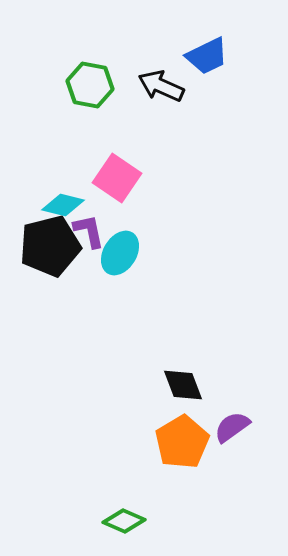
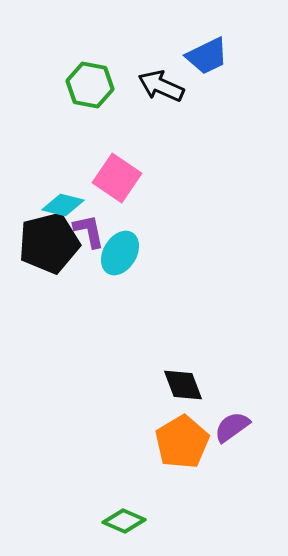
black pentagon: moved 1 px left, 3 px up
